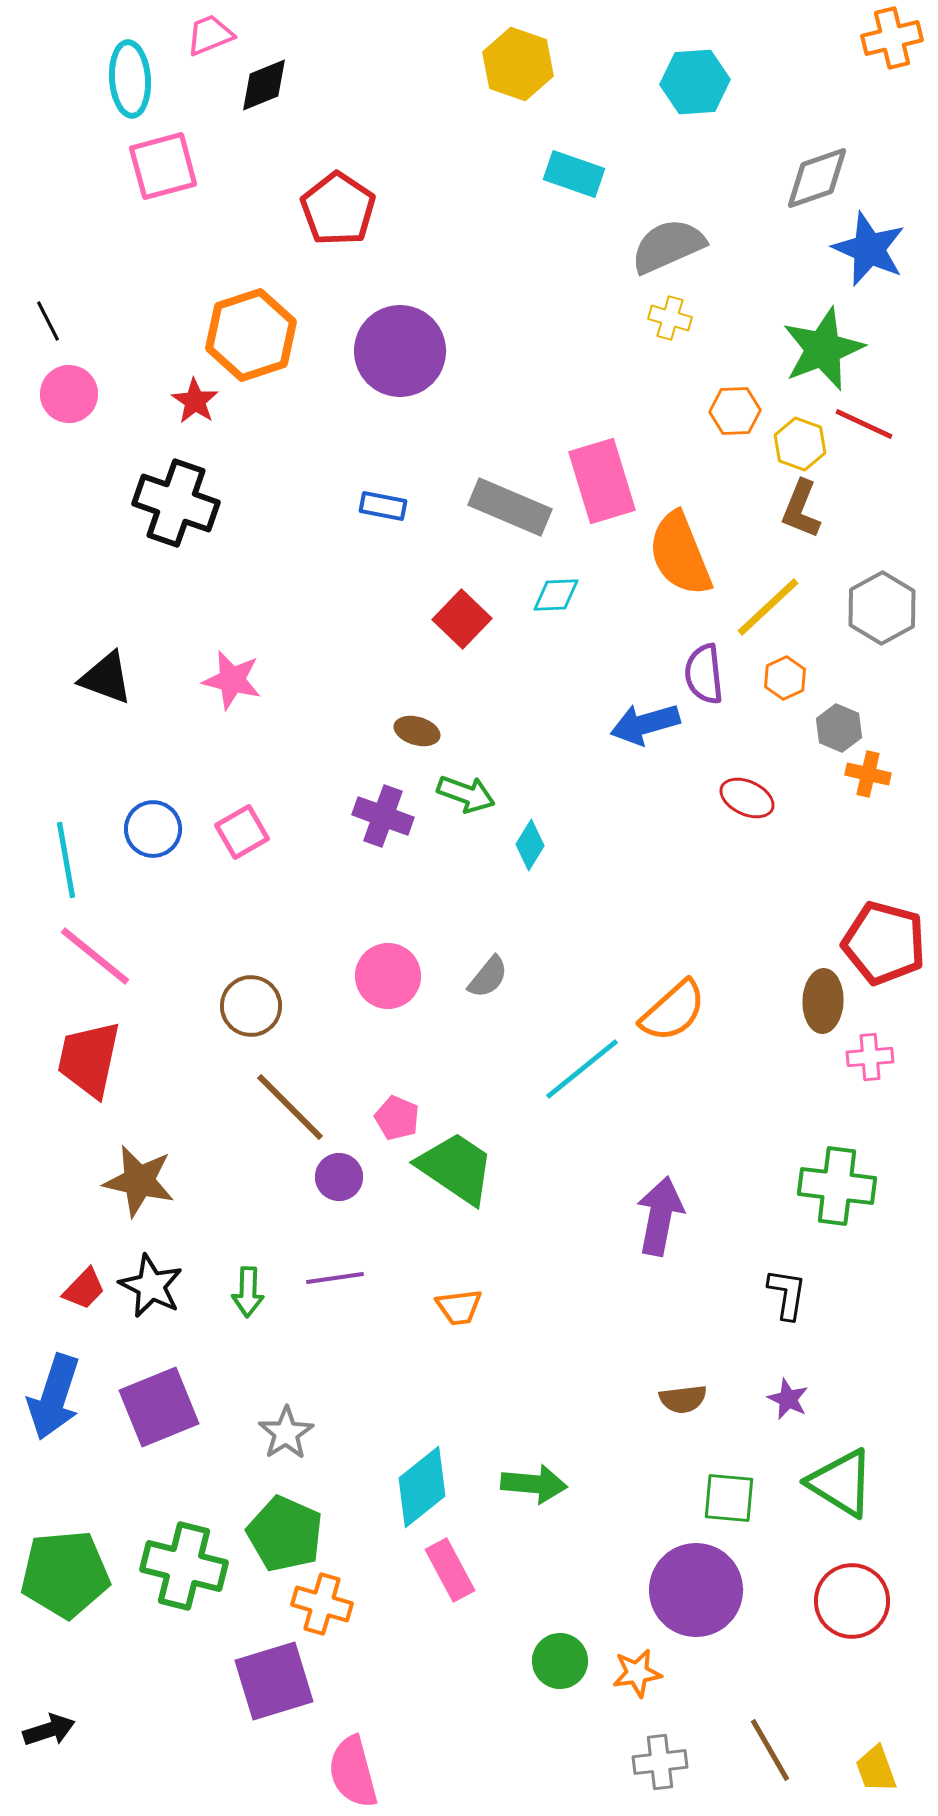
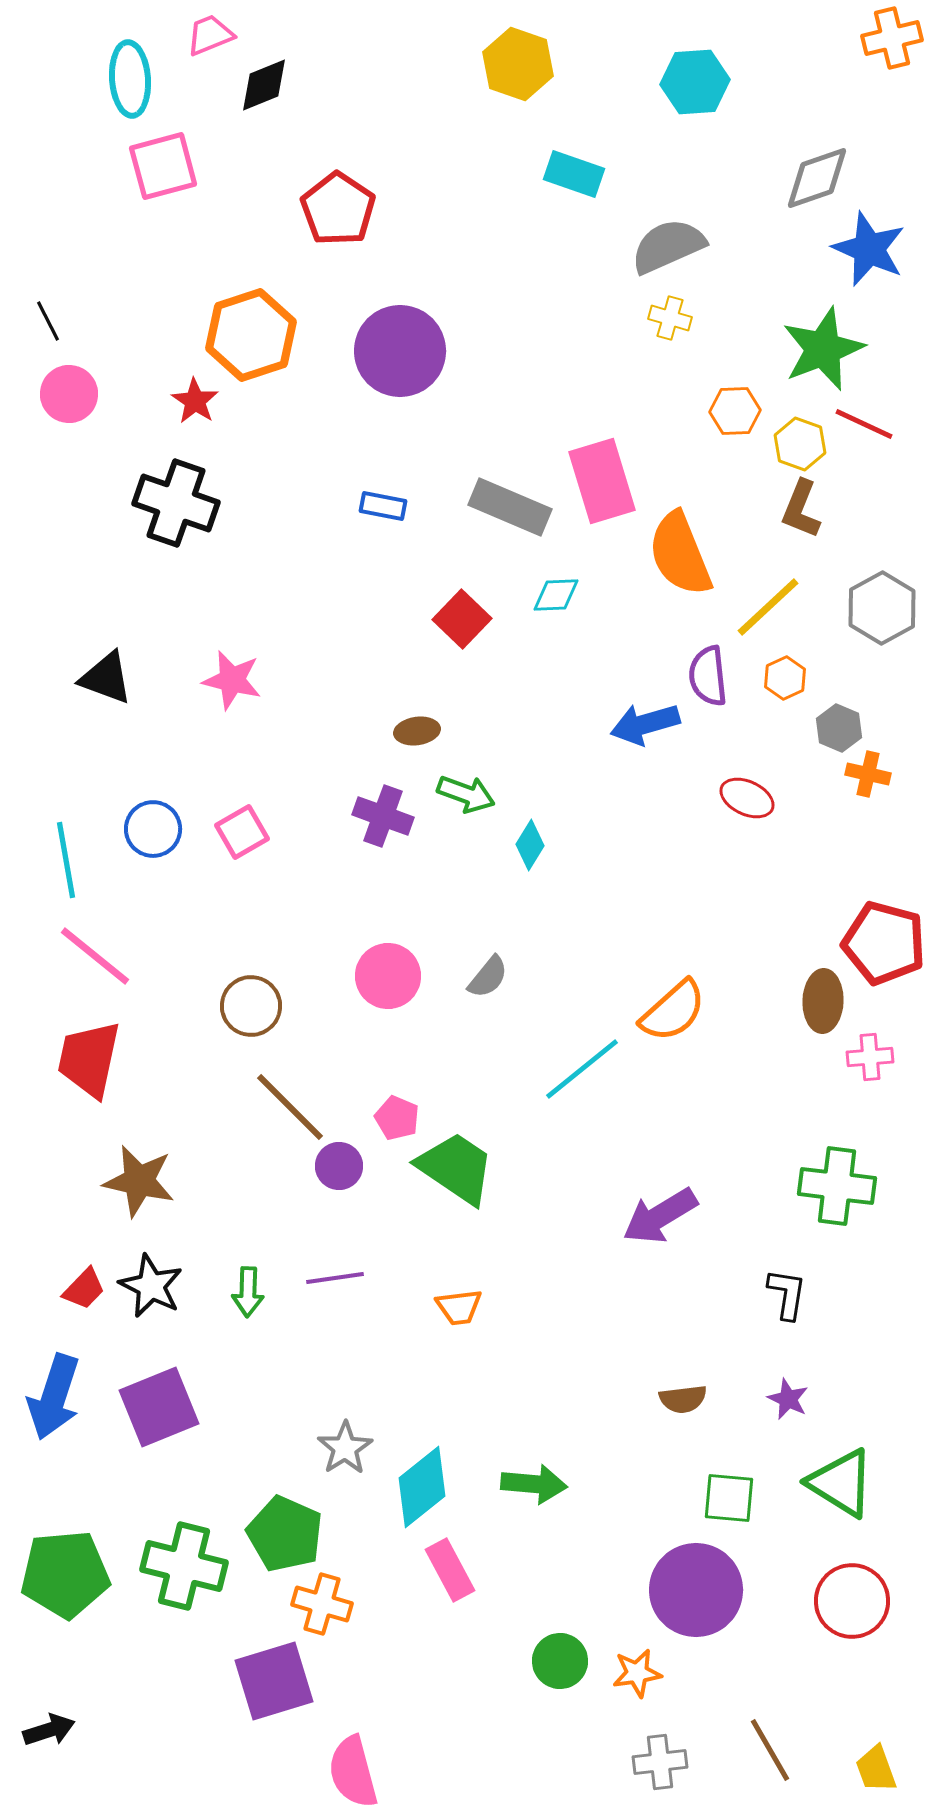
purple semicircle at (704, 674): moved 4 px right, 2 px down
brown ellipse at (417, 731): rotated 24 degrees counterclockwise
purple circle at (339, 1177): moved 11 px up
purple arrow at (660, 1216): rotated 132 degrees counterclockwise
gray star at (286, 1433): moved 59 px right, 15 px down
